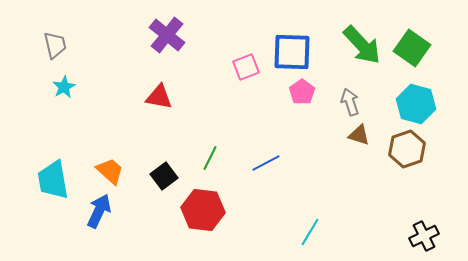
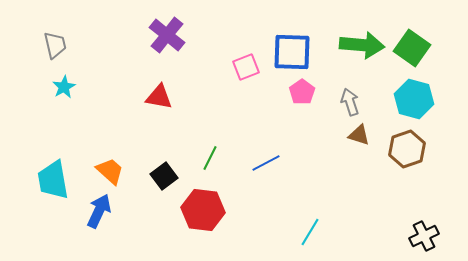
green arrow: rotated 42 degrees counterclockwise
cyan hexagon: moved 2 px left, 5 px up
